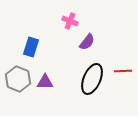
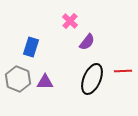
pink cross: rotated 21 degrees clockwise
